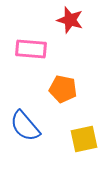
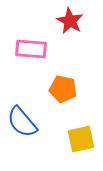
red star: moved 1 px down; rotated 12 degrees clockwise
blue semicircle: moved 3 px left, 4 px up
yellow square: moved 3 px left
